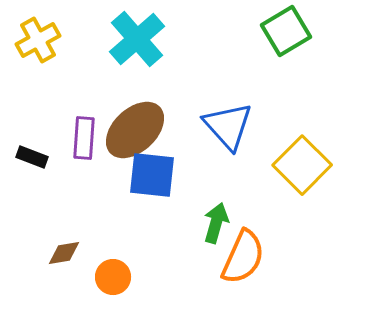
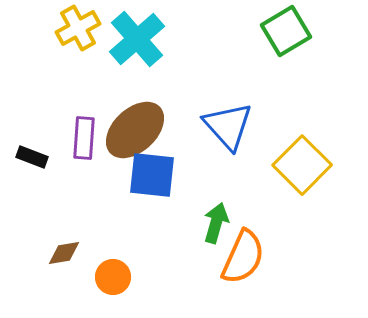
yellow cross: moved 40 px right, 12 px up
